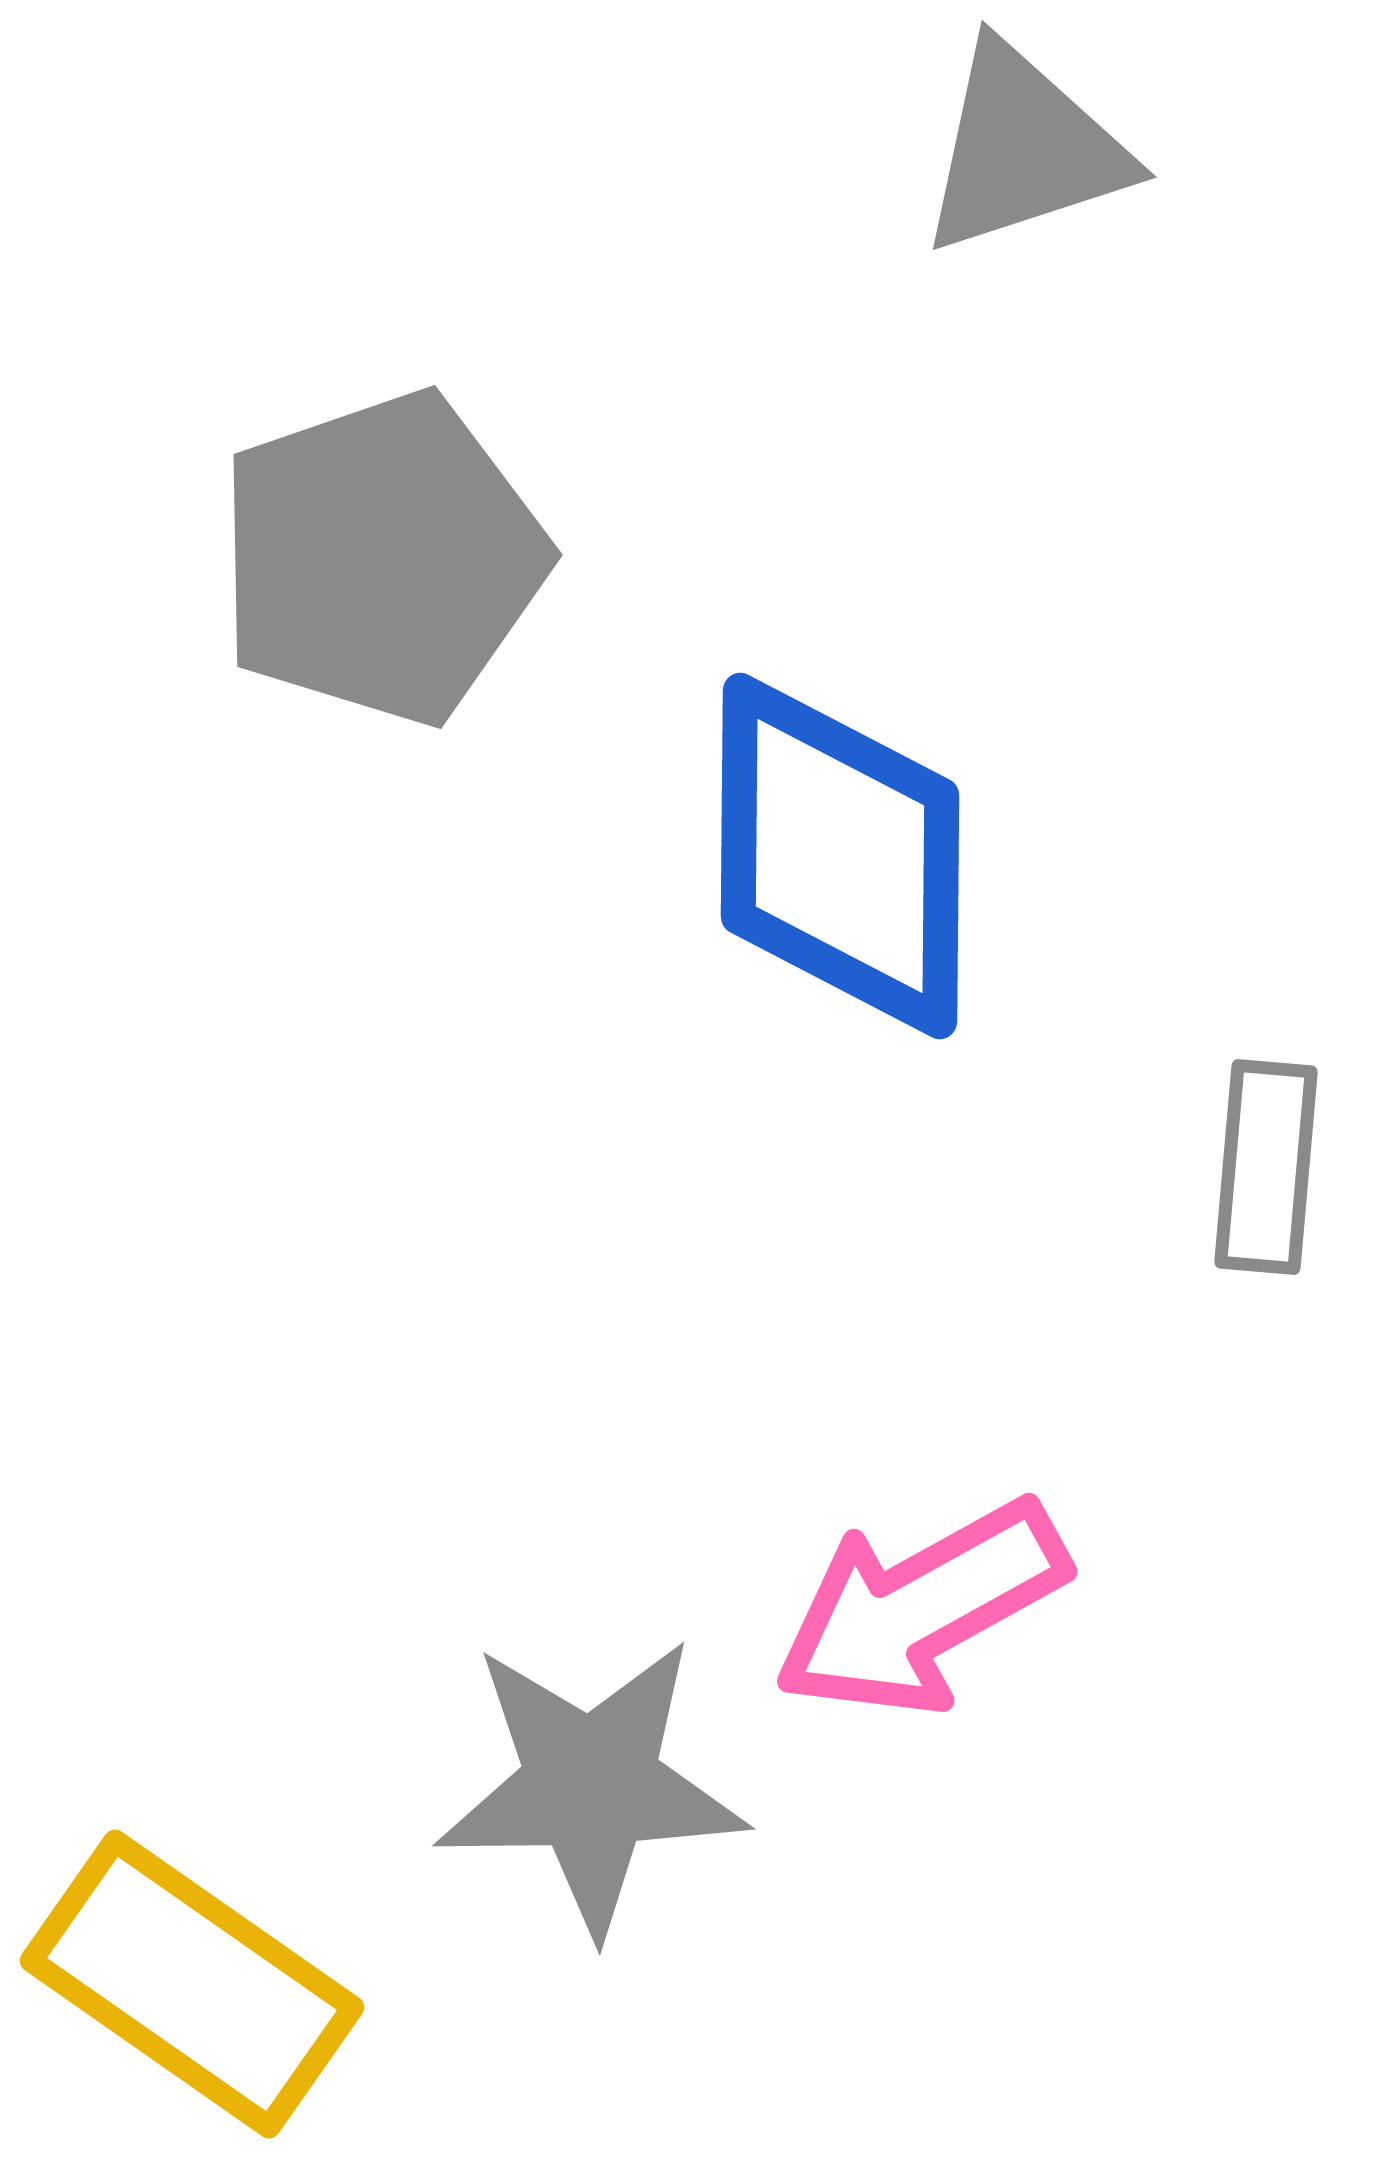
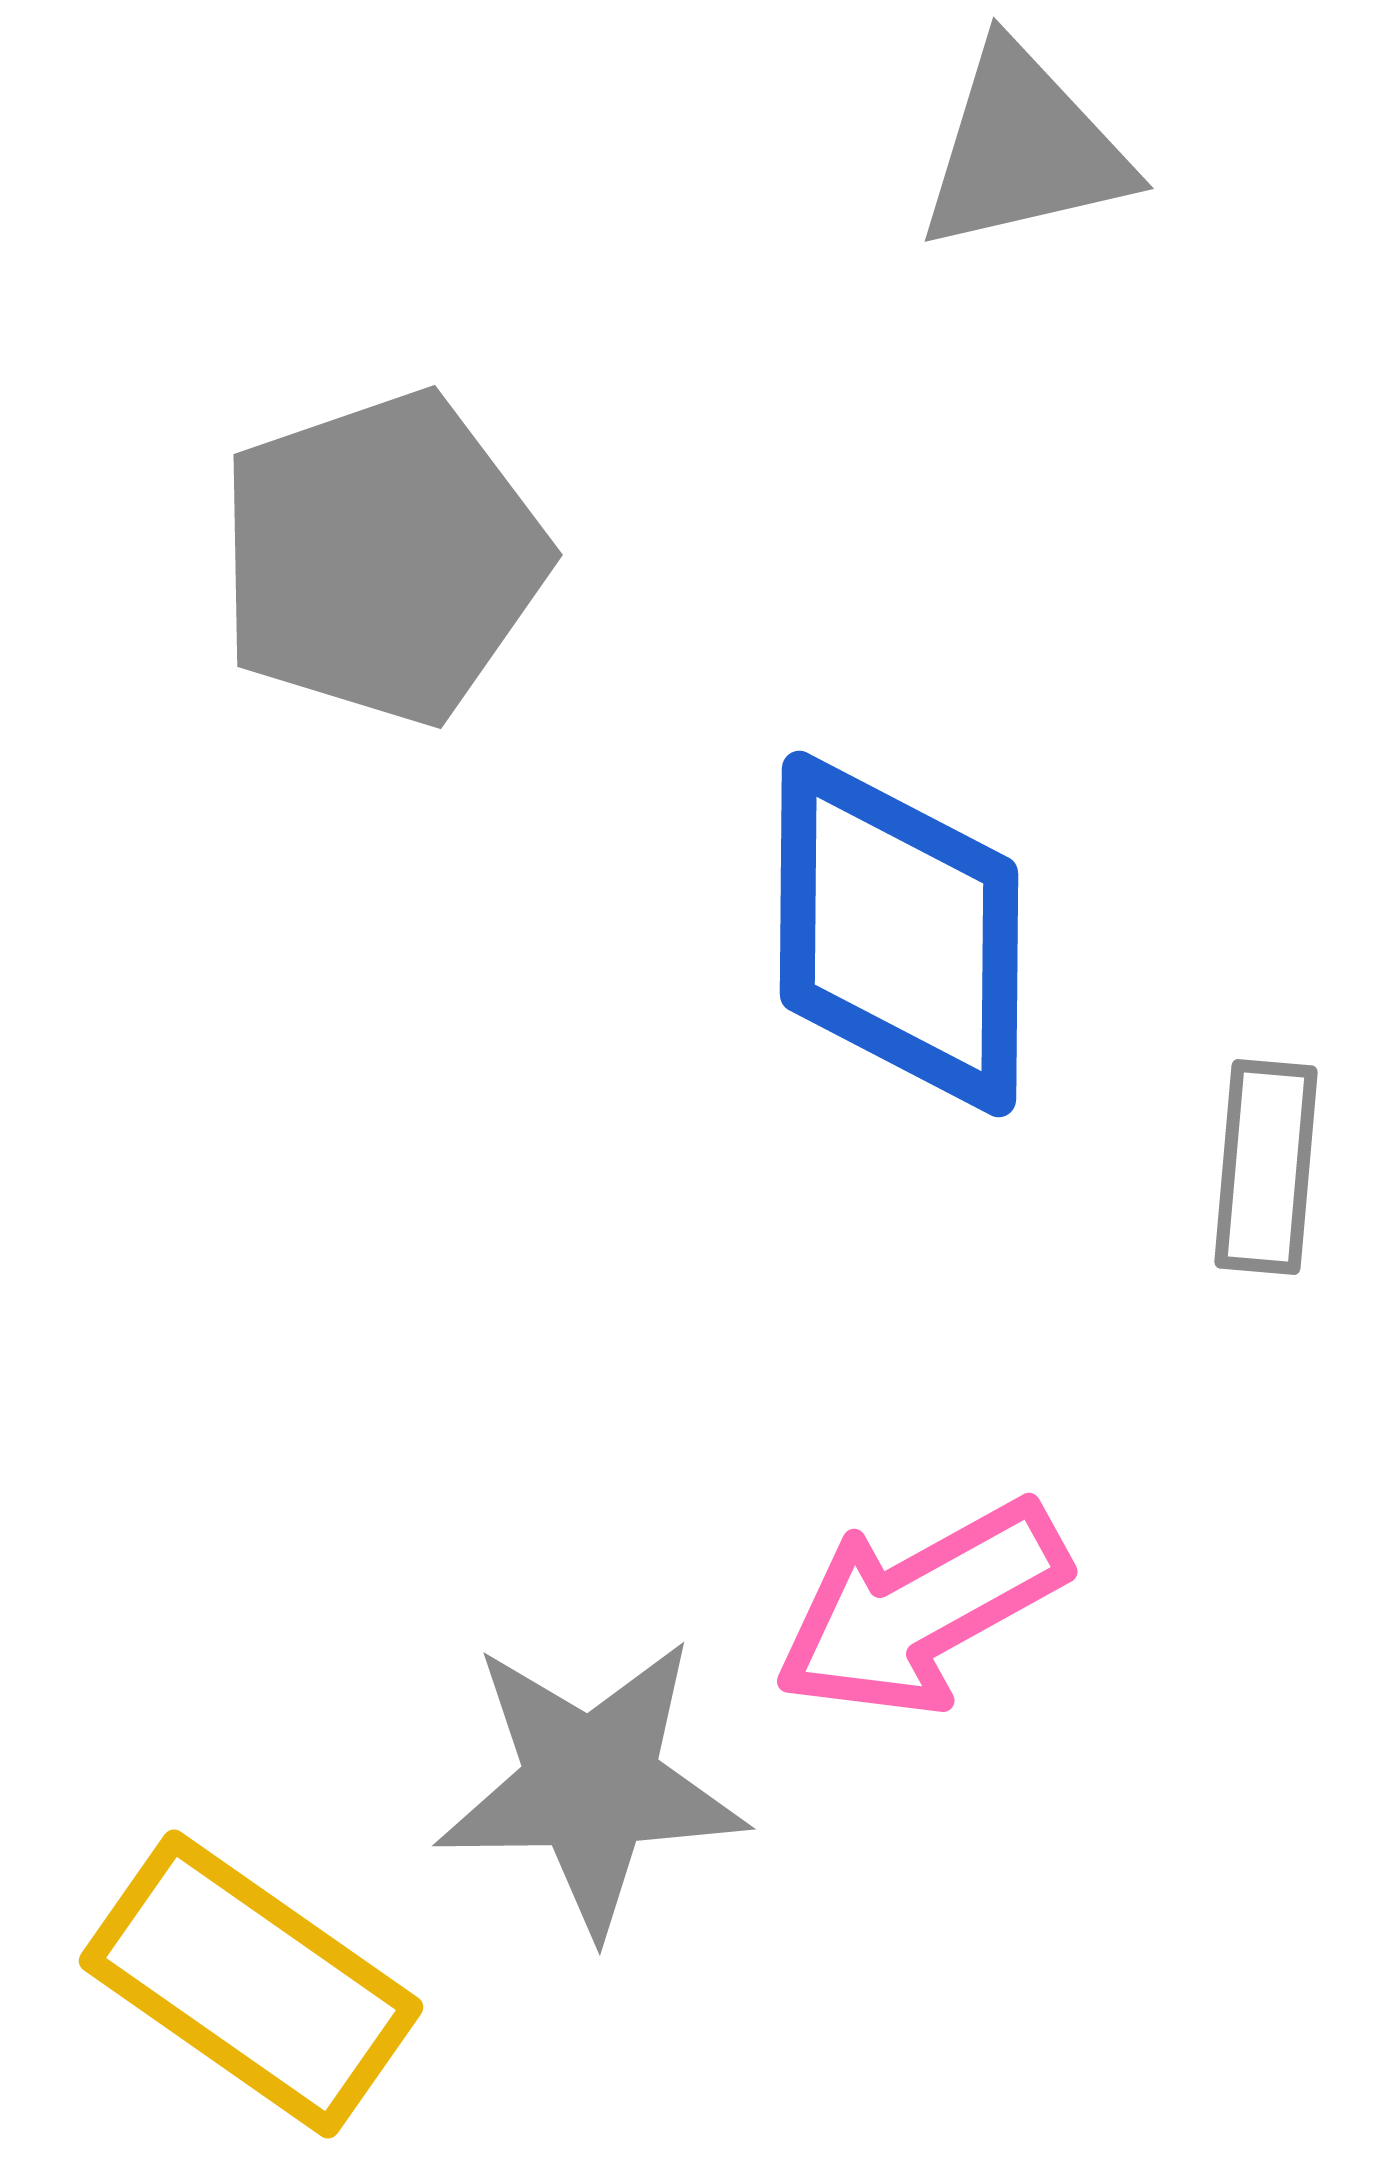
gray triangle: rotated 5 degrees clockwise
blue diamond: moved 59 px right, 78 px down
yellow rectangle: moved 59 px right
